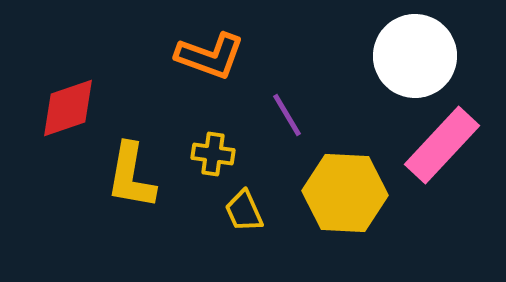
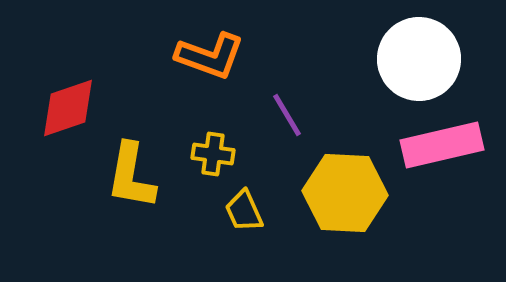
white circle: moved 4 px right, 3 px down
pink rectangle: rotated 34 degrees clockwise
